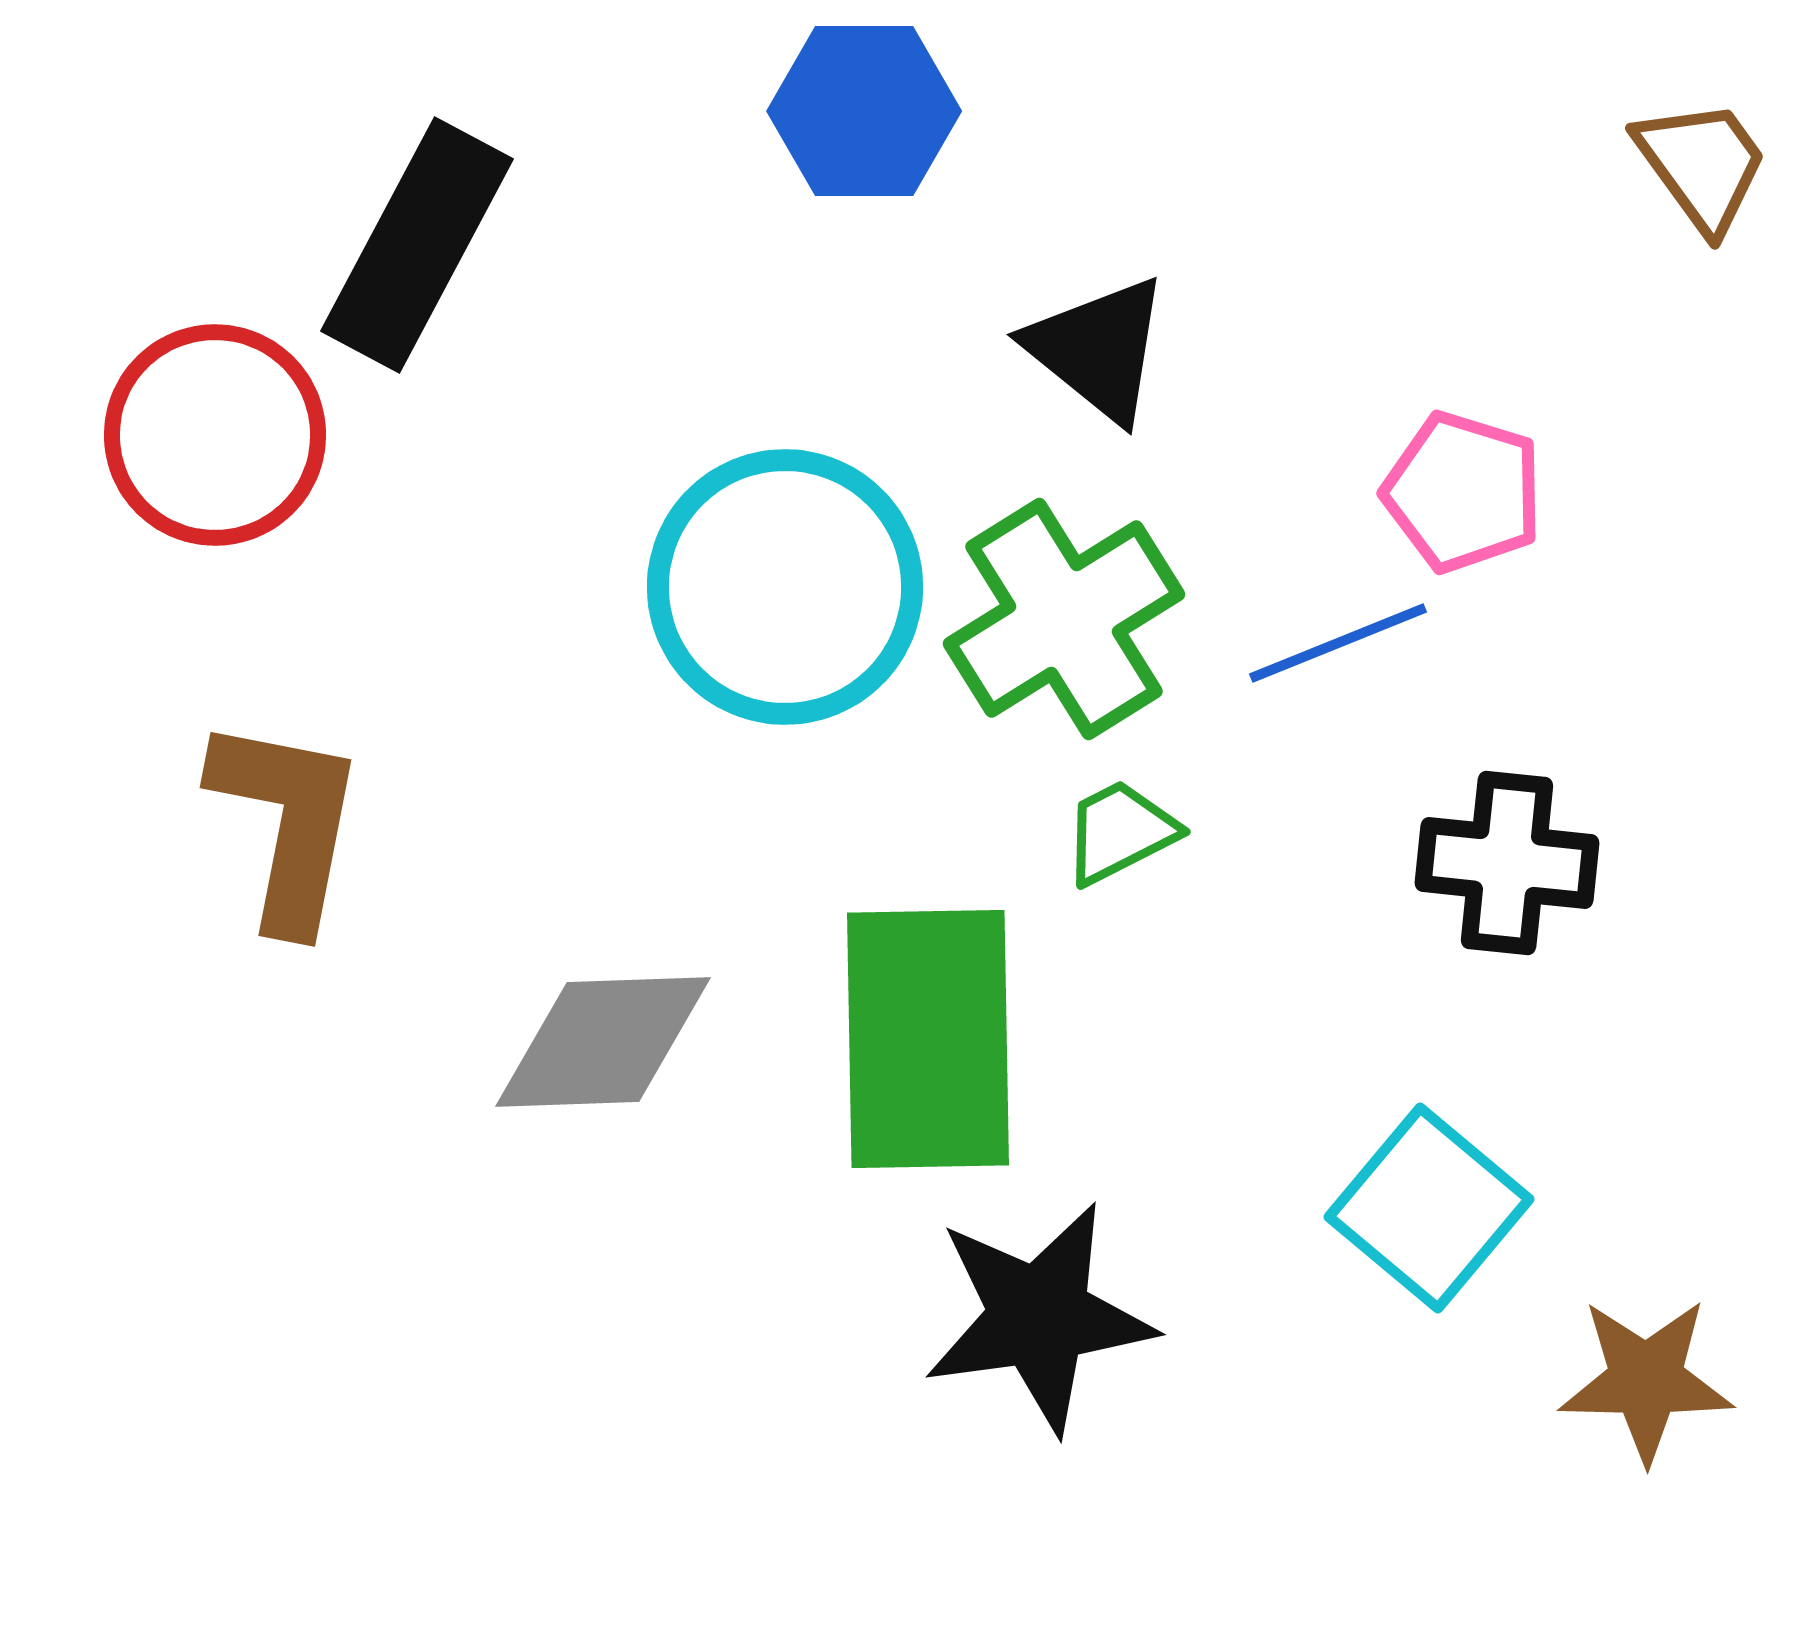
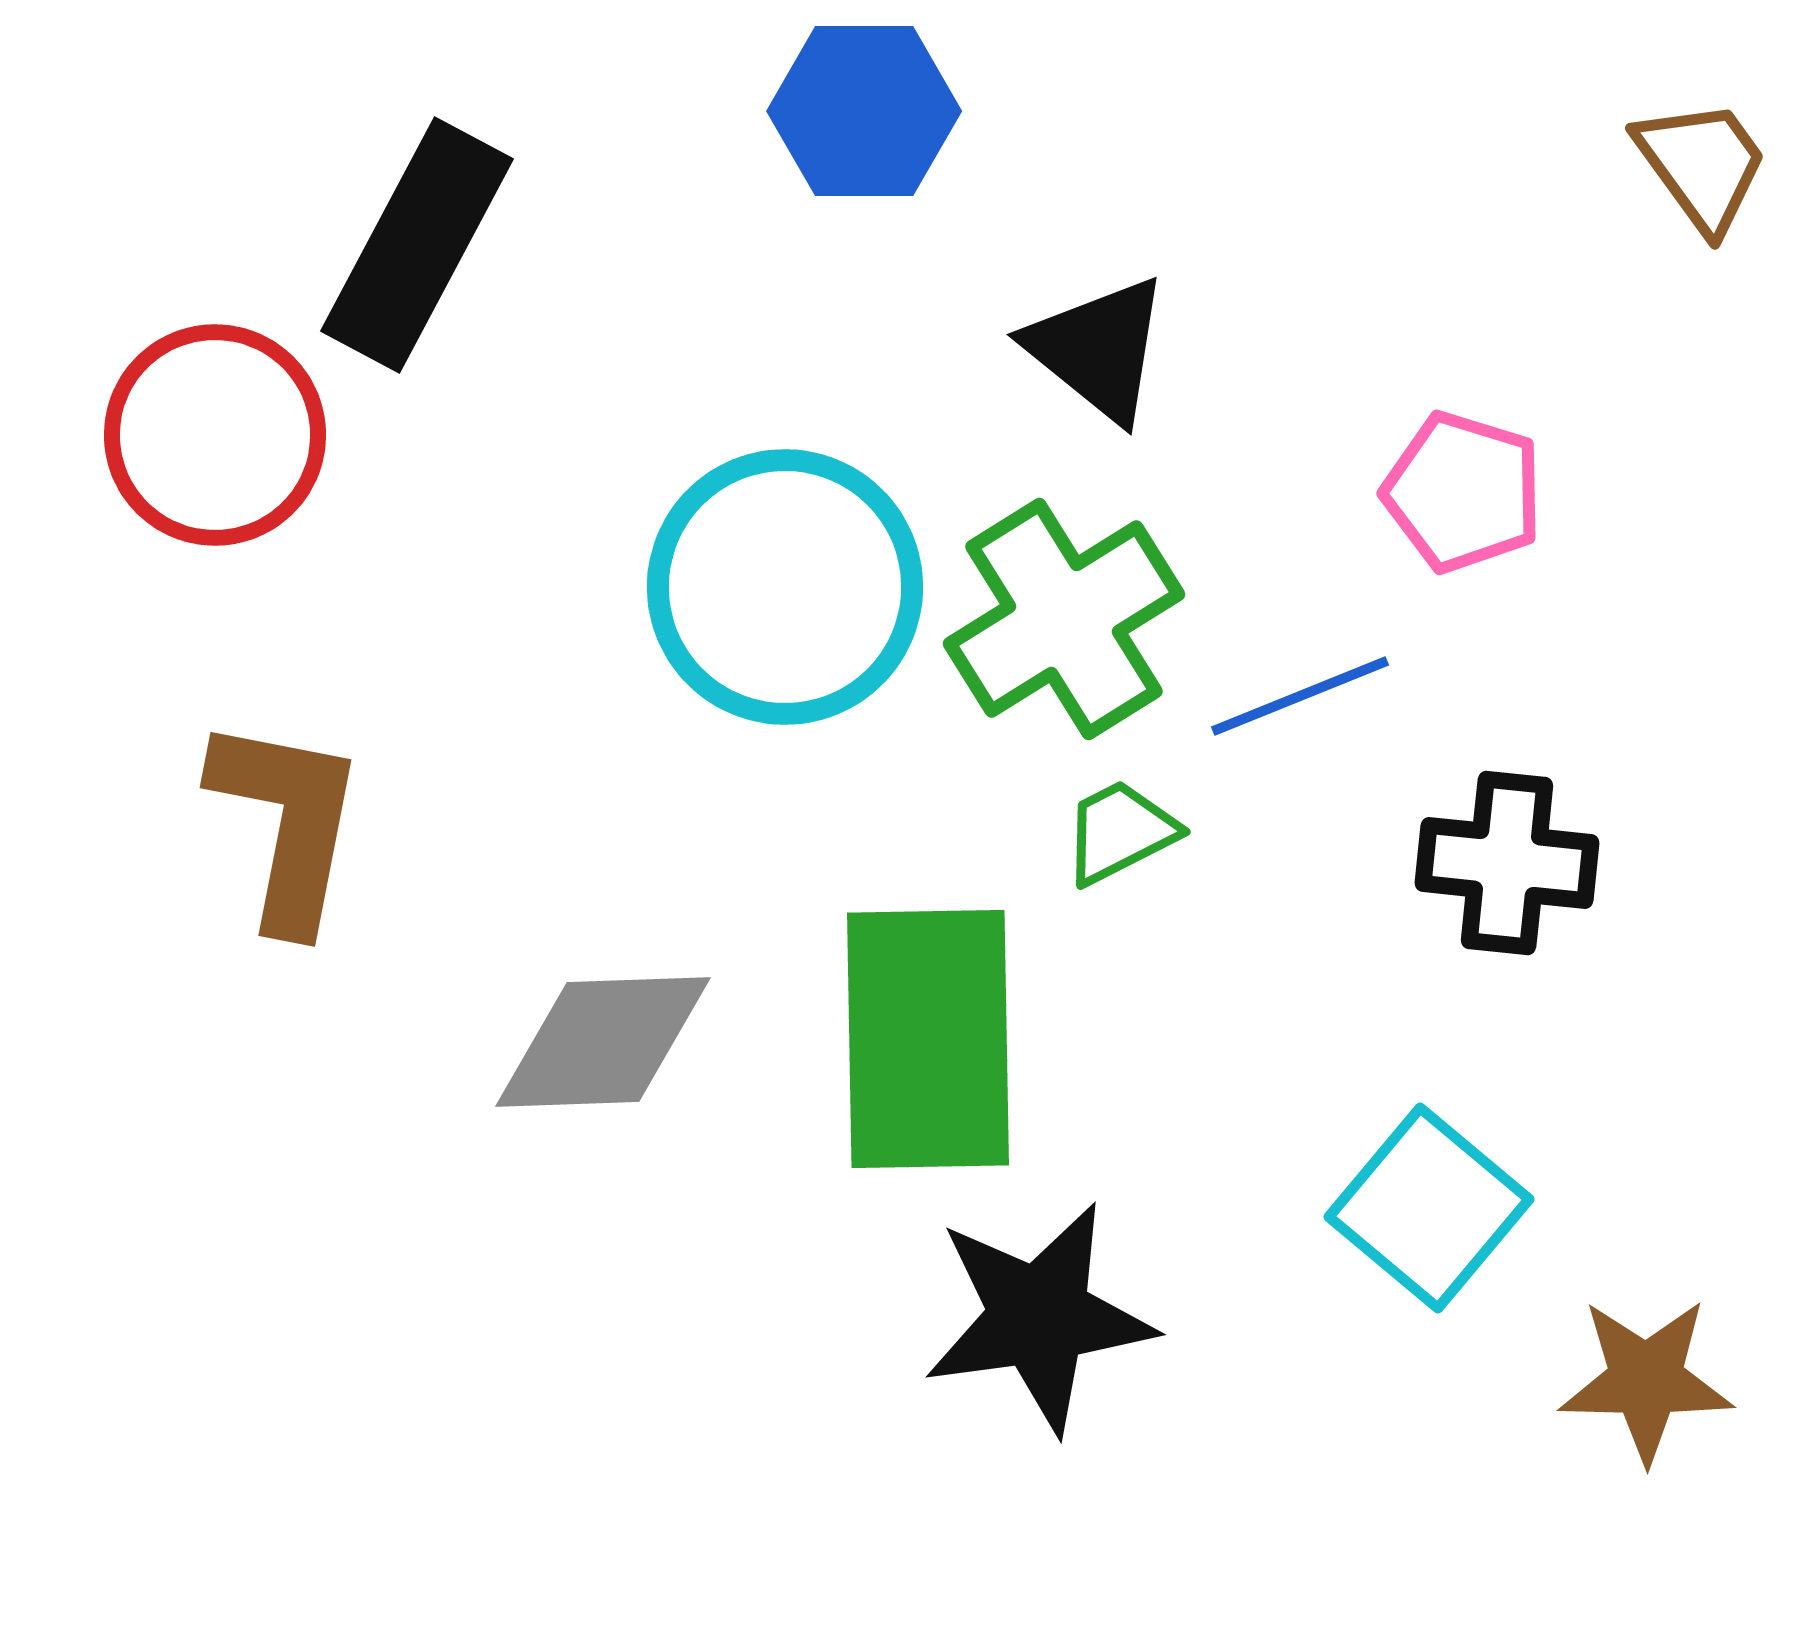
blue line: moved 38 px left, 53 px down
